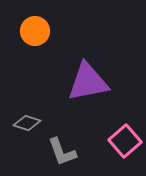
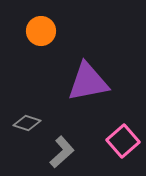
orange circle: moved 6 px right
pink square: moved 2 px left
gray L-shape: rotated 112 degrees counterclockwise
